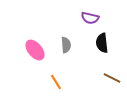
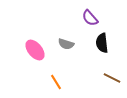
purple semicircle: rotated 36 degrees clockwise
gray semicircle: moved 1 px up; rotated 112 degrees clockwise
